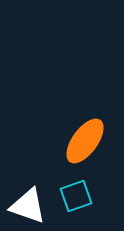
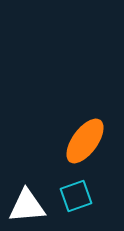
white triangle: moved 1 px left; rotated 24 degrees counterclockwise
